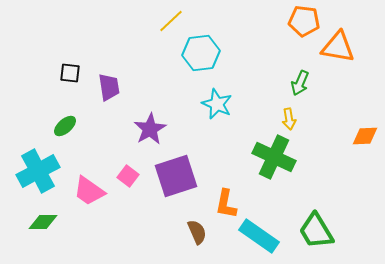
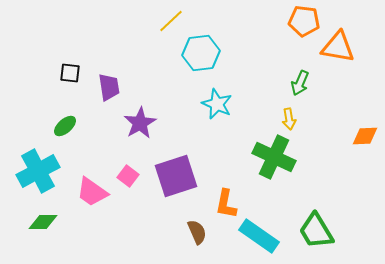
purple star: moved 10 px left, 6 px up
pink trapezoid: moved 3 px right, 1 px down
